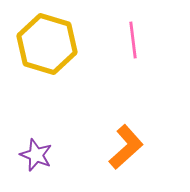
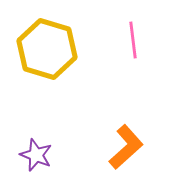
yellow hexagon: moved 5 px down
